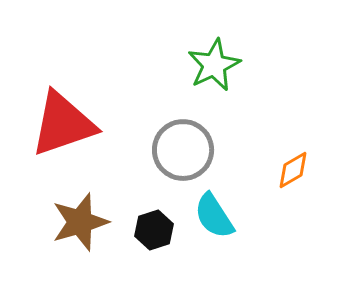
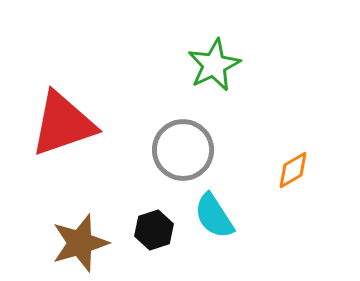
brown star: moved 21 px down
